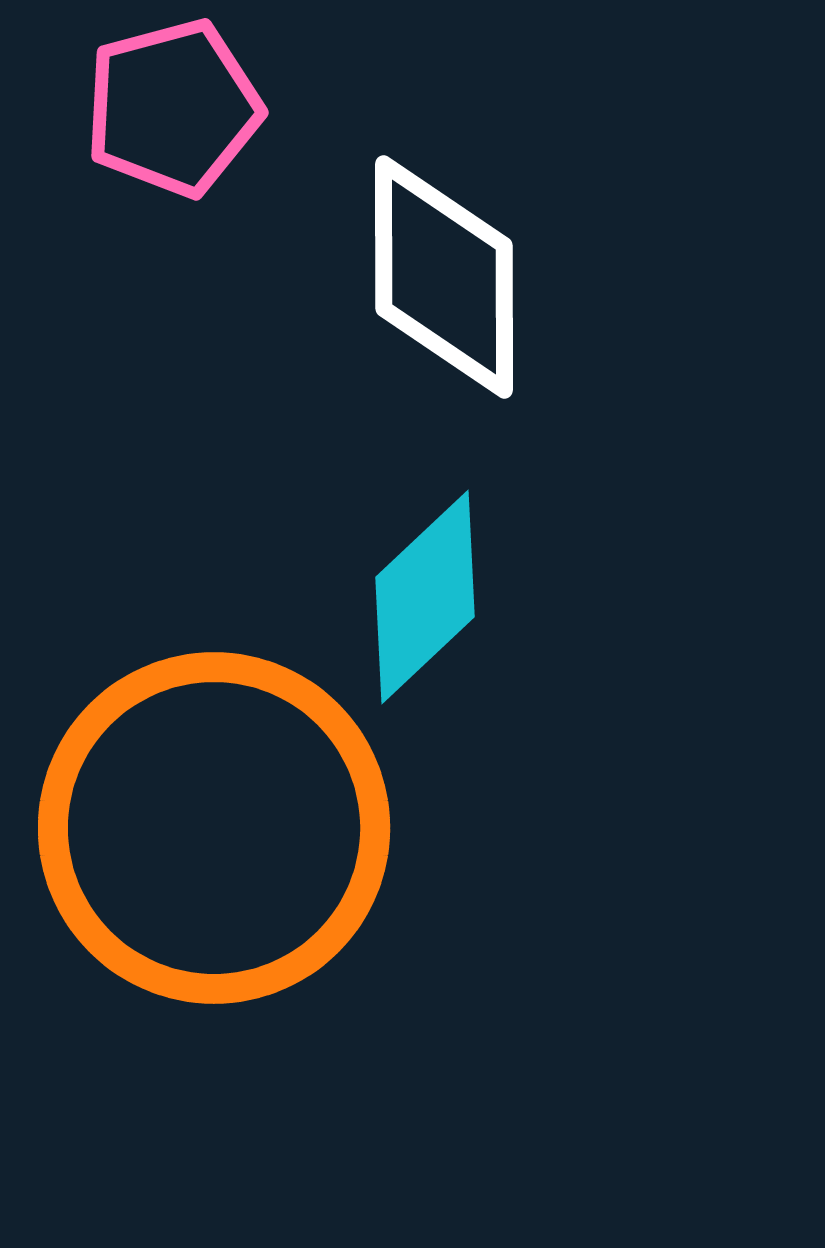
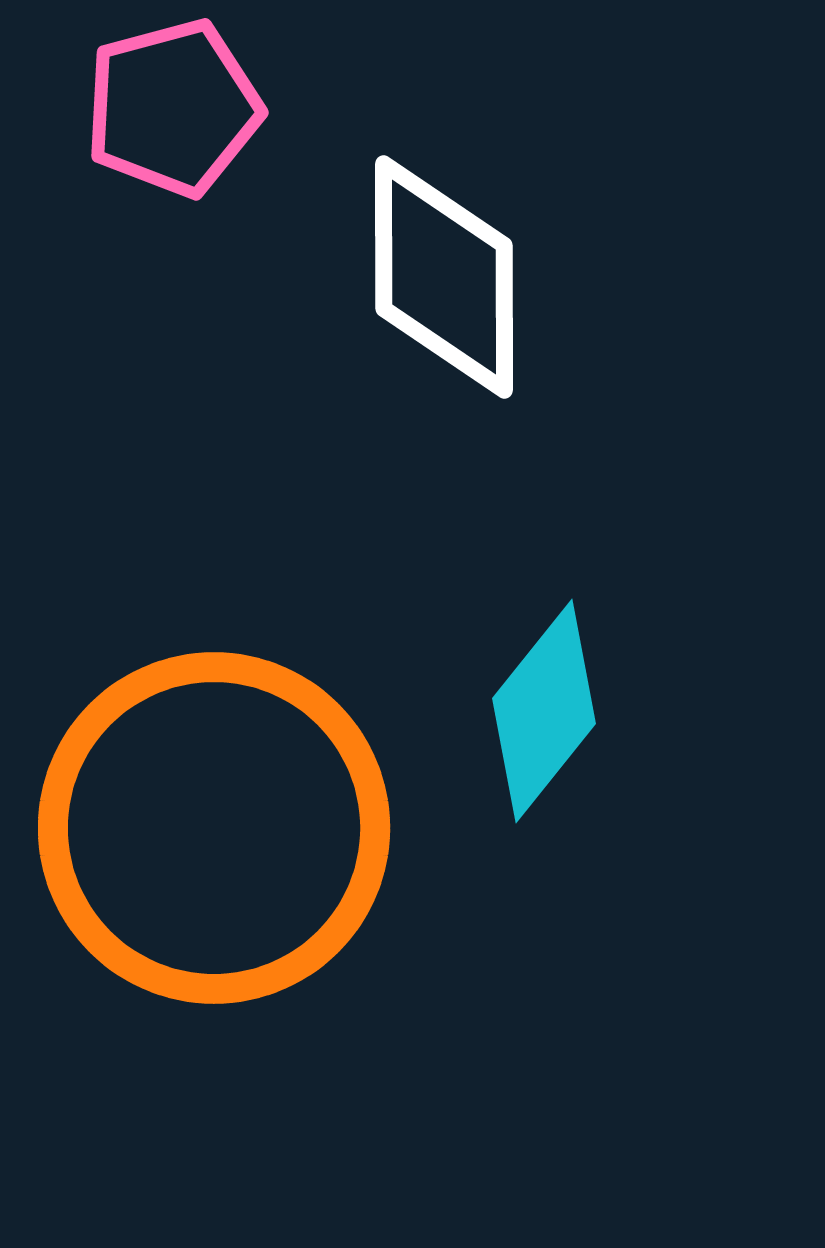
cyan diamond: moved 119 px right, 114 px down; rotated 8 degrees counterclockwise
